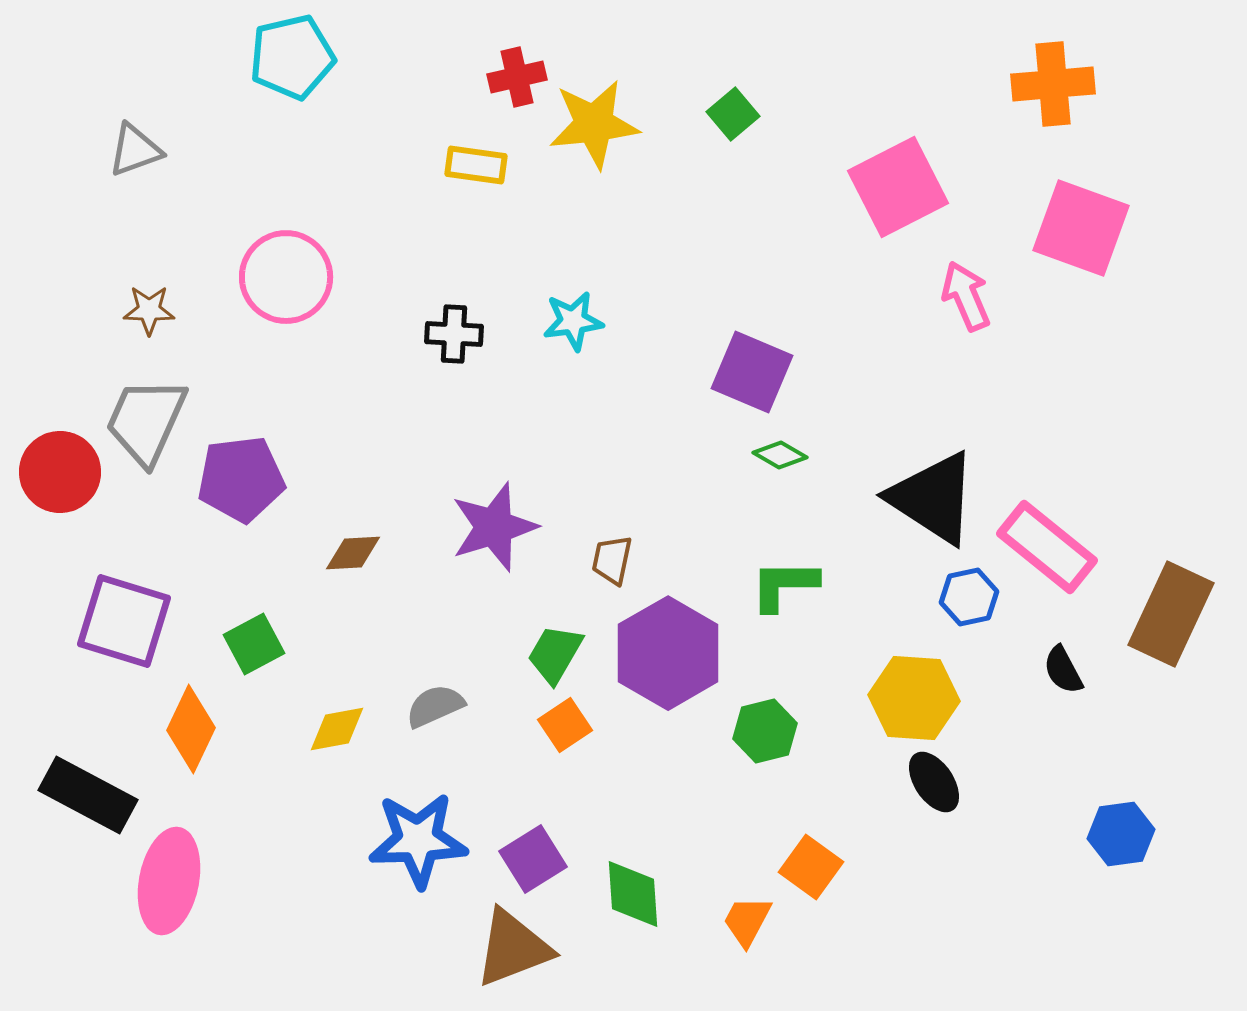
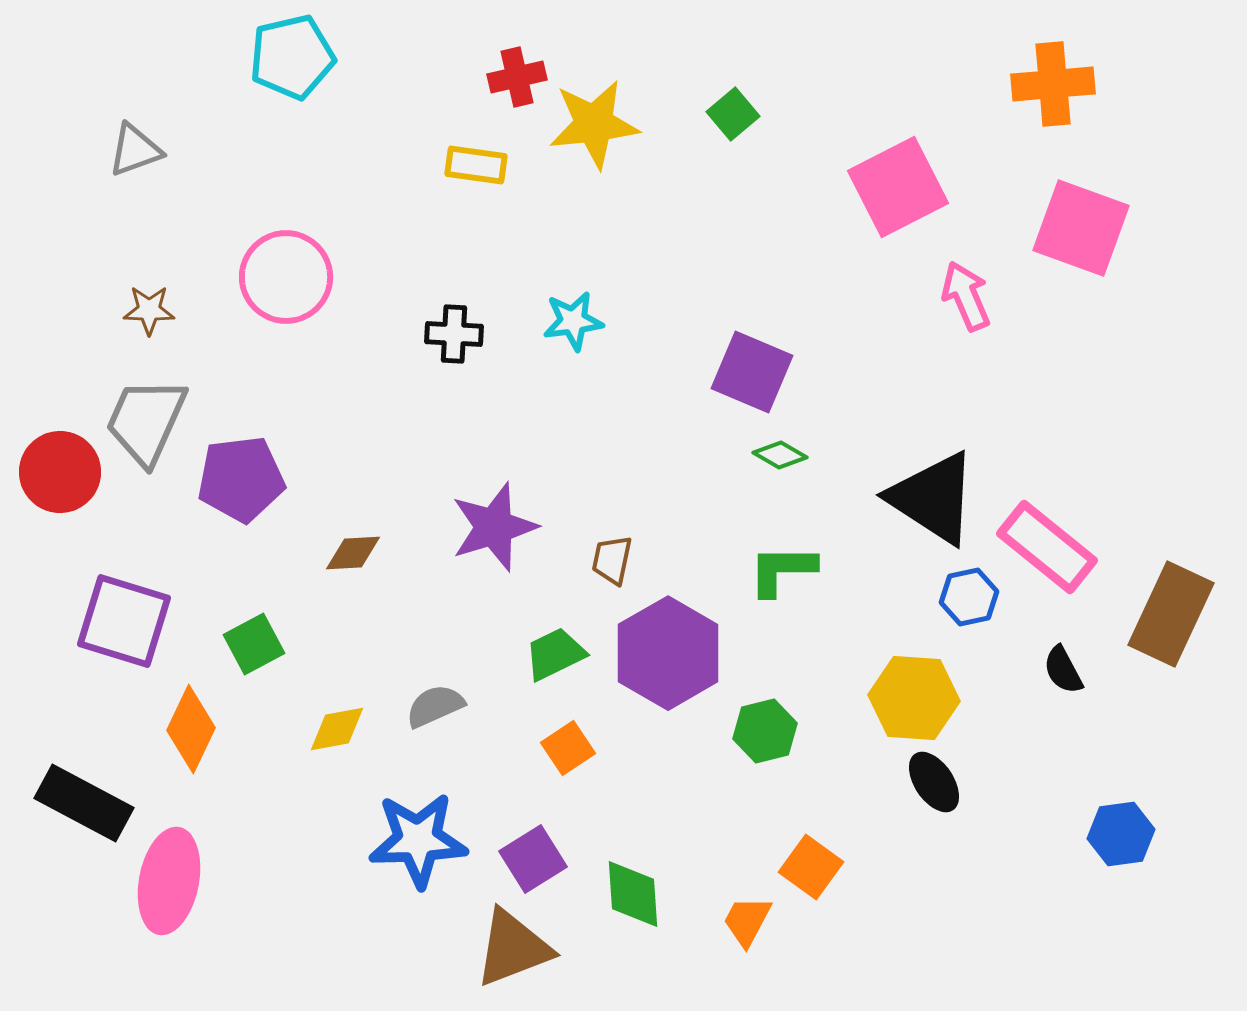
green L-shape at (784, 585): moved 2 px left, 15 px up
green trapezoid at (555, 654): rotated 34 degrees clockwise
orange square at (565, 725): moved 3 px right, 23 px down
black rectangle at (88, 795): moved 4 px left, 8 px down
